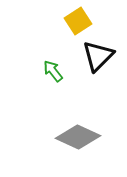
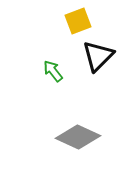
yellow square: rotated 12 degrees clockwise
